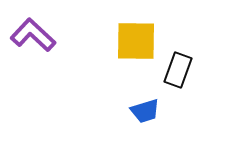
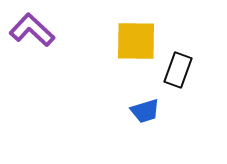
purple L-shape: moved 1 px left, 5 px up
